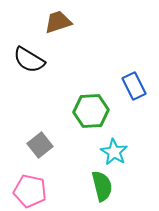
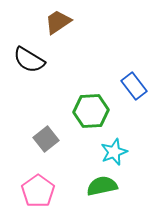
brown trapezoid: rotated 16 degrees counterclockwise
blue rectangle: rotated 12 degrees counterclockwise
gray square: moved 6 px right, 6 px up
cyan star: rotated 20 degrees clockwise
green semicircle: rotated 88 degrees counterclockwise
pink pentagon: moved 8 px right; rotated 24 degrees clockwise
